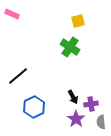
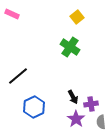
yellow square: moved 1 px left, 4 px up; rotated 24 degrees counterclockwise
